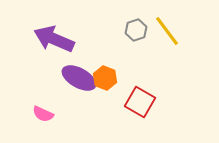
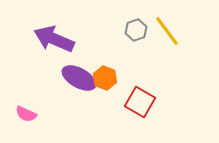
pink semicircle: moved 17 px left
